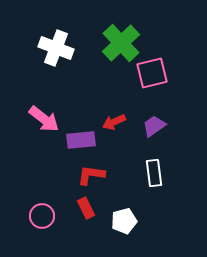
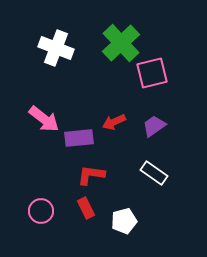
purple rectangle: moved 2 px left, 2 px up
white rectangle: rotated 48 degrees counterclockwise
pink circle: moved 1 px left, 5 px up
